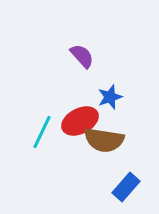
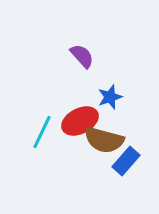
brown semicircle: rotated 6 degrees clockwise
blue rectangle: moved 26 px up
